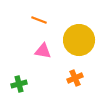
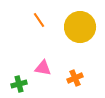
orange line: rotated 35 degrees clockwise
yellow circle: moved 1 px right, 13 px up
pink triangle: moved 17 px down
